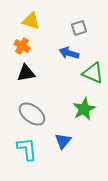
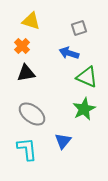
orange cross: rotated 14 degrees clockwise
green triangle: moved 6 px left, 4 px down
